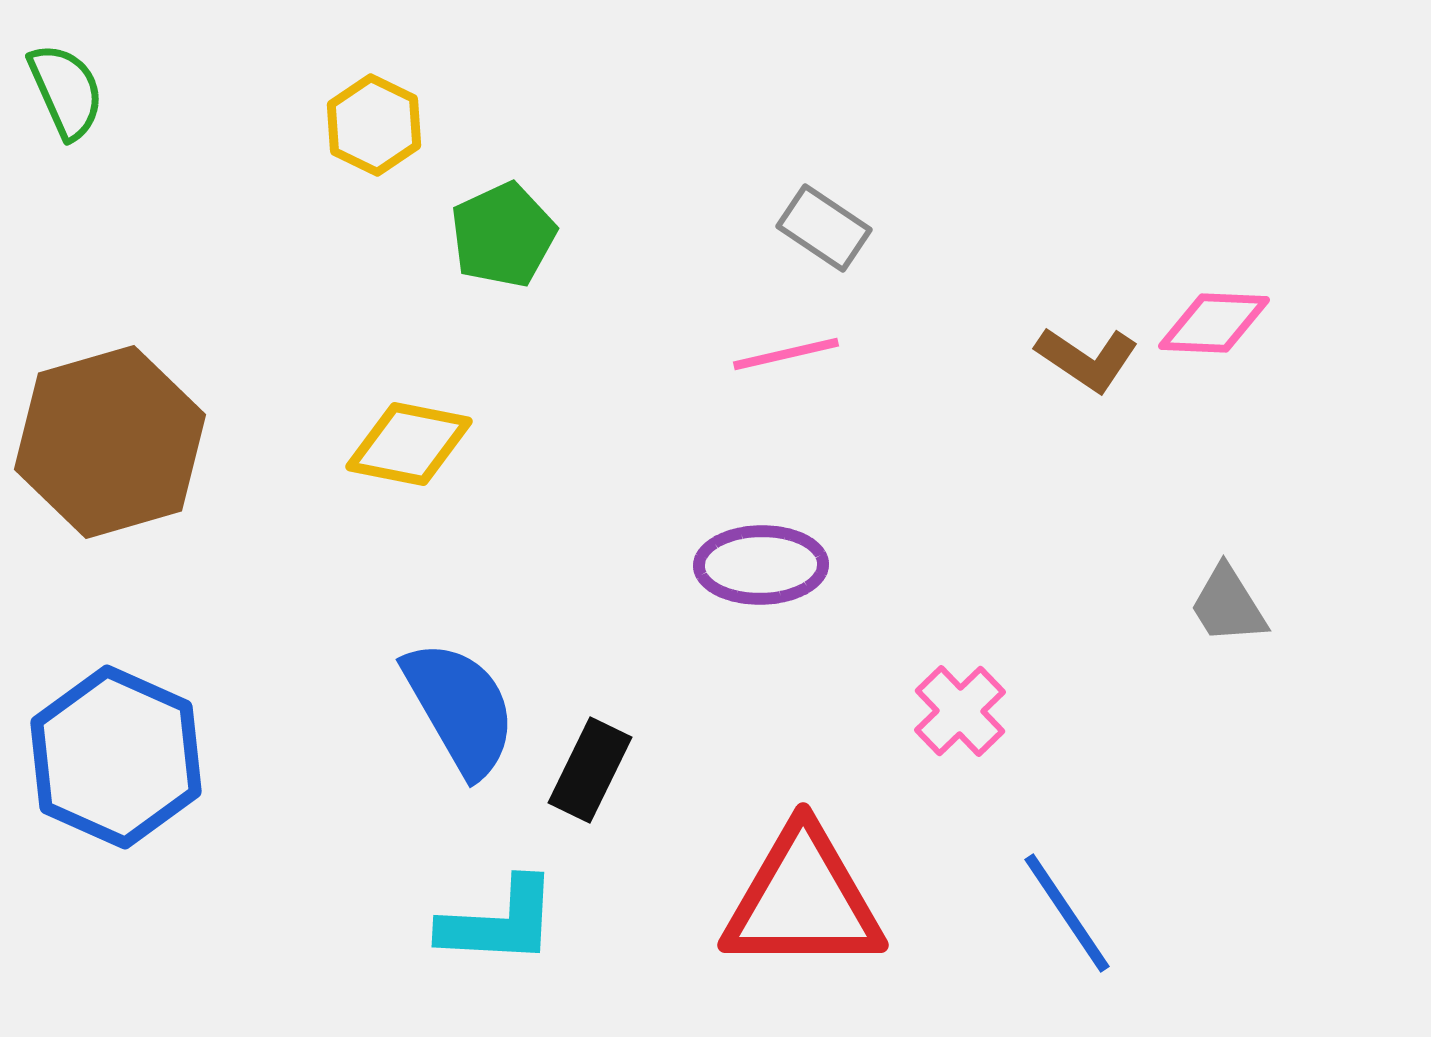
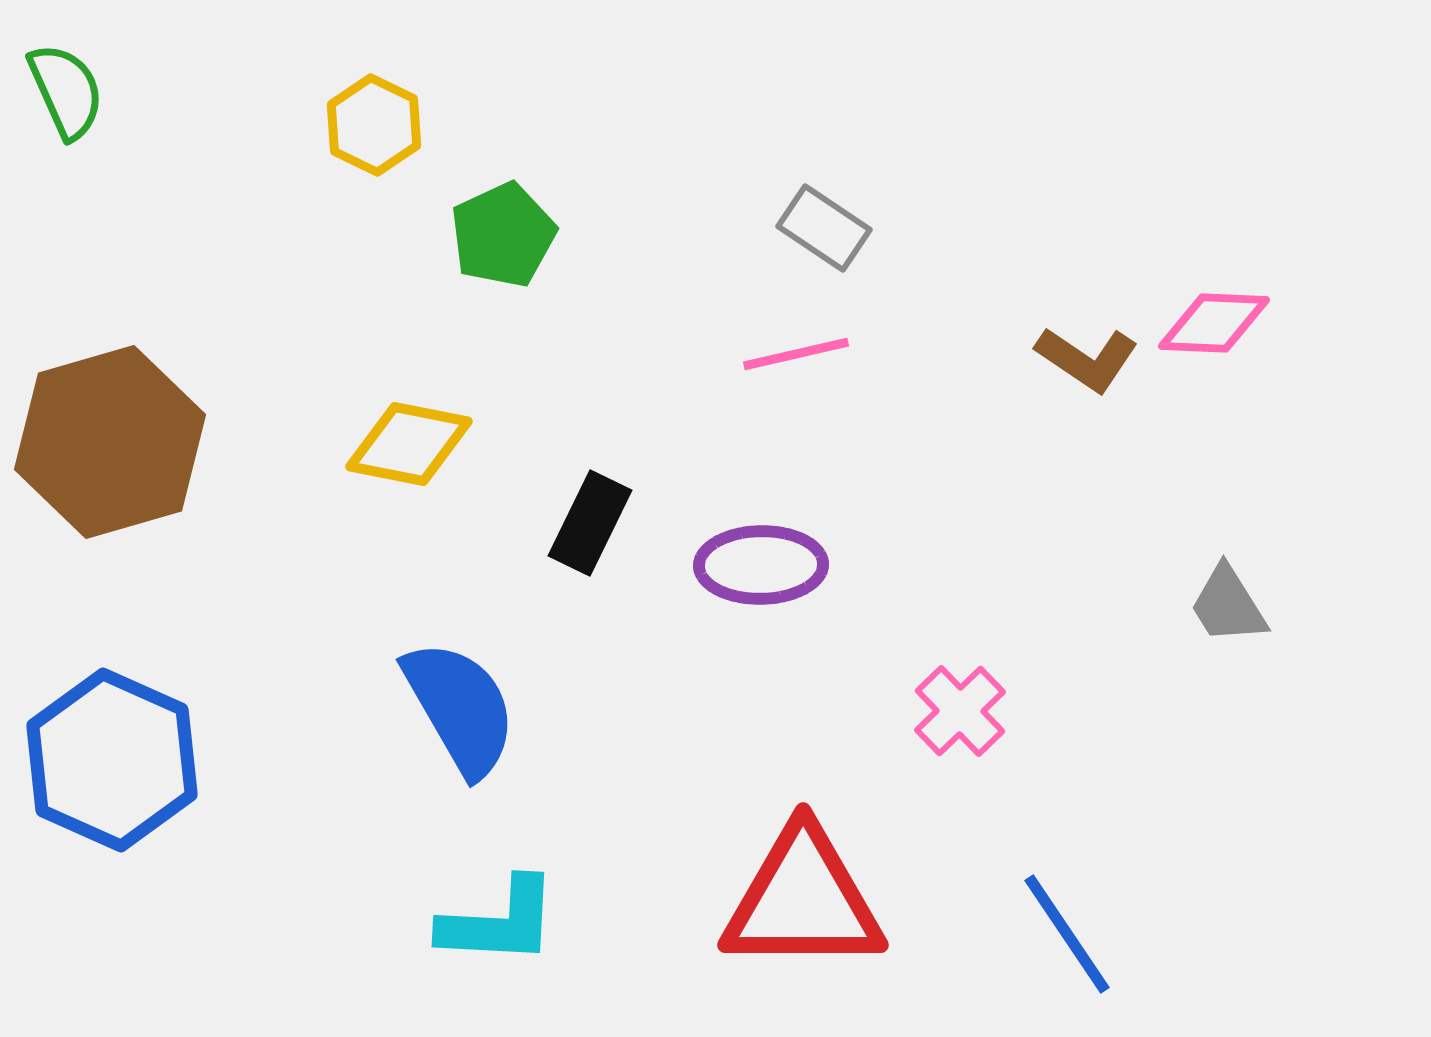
pink line: moved 10 px right
blue hexagon: moved 4 px left, 3 px down
black rectangle: moved 247 px up
blue line: moved 21 px down
